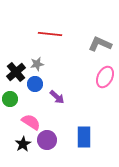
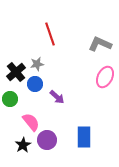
red line: rotated 65 degrees clockwise
pink semicircle: rotated 18 degrees clockwise
black star: moved 1 px down
